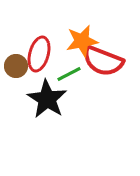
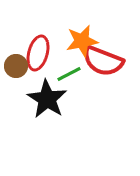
red ellipse: moved 1 px left, 1 px up
